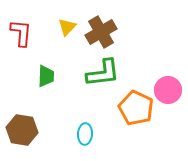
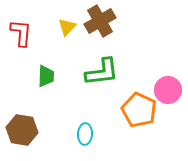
brown cross: moved 1 px left, 11 px up
green L-shape: moved 1 px left, 1 px up
orange pentagon: moved 3 px right, 2 px down
